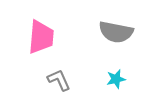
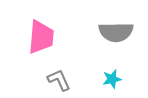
gray semicircle: rotated 12 degrees counterclockwise
cyan star: moved 4 px left
